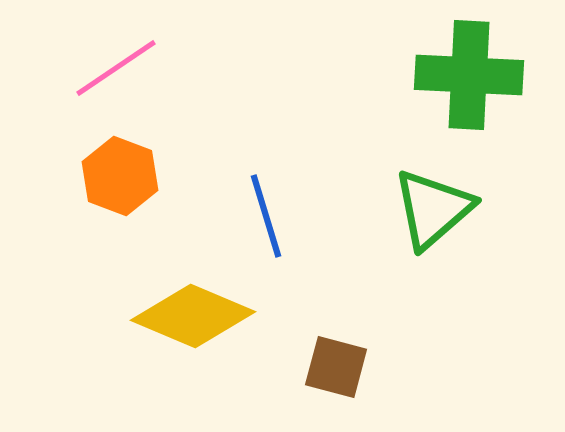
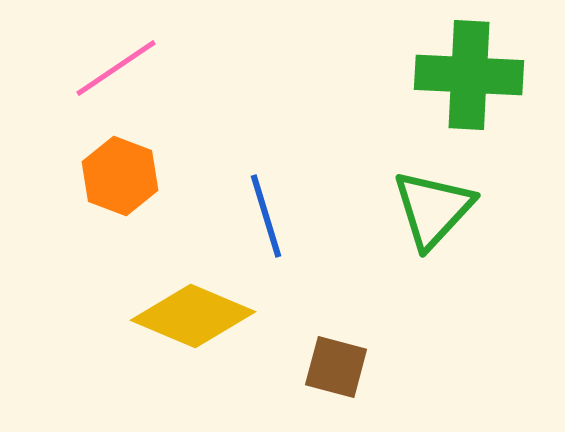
green triangle: rotated 6 degrees counterclockwise
